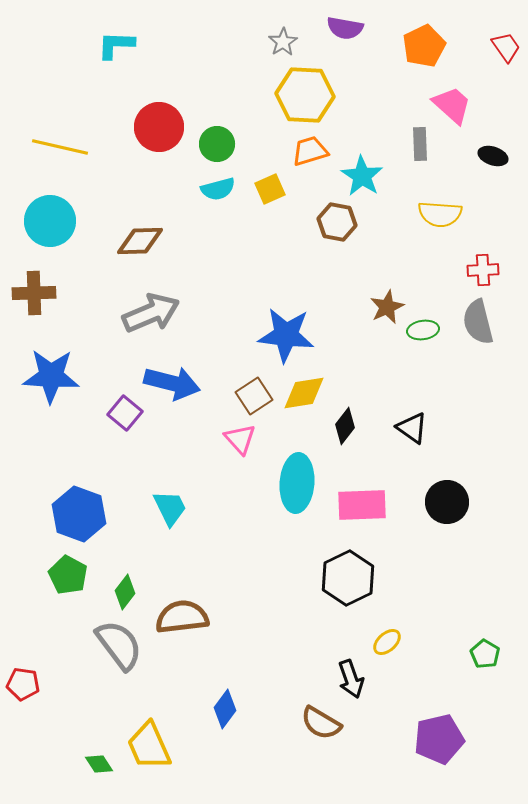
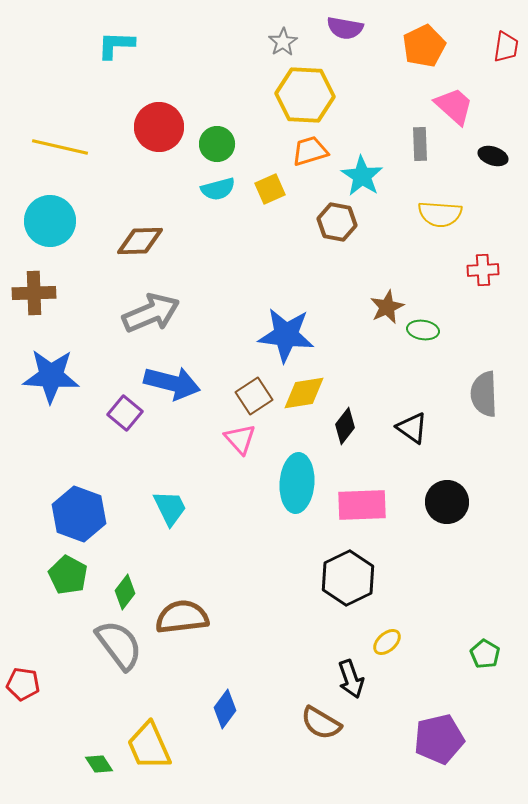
red trapezoid at (506, 47): rotated 44 degrees clockwise
pink trapezoid at (452, 105): moved 2 px right, 1 px down
gray semicircle at (478, 322): moved 6 px right, 72 px down; rotated 12 degrees clockwise
green ellipse at (423, 330): rotated 16 degrees clockwise
